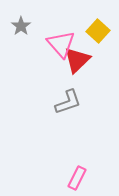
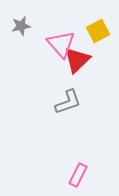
gray star: rotated 24 degrees clockwise
yellow square: rotated 20 degrees clockwise
pink rectangle: moved 1 px right, 3 px up
